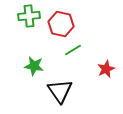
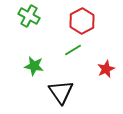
green cross: rotated 35 degrees clockwise
red hexagon: moved 21 px right, 3 px up; rotated 20 degrees clockwise
black triangle: moved 1 px right, 1 px down
